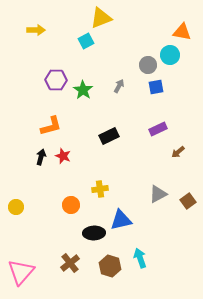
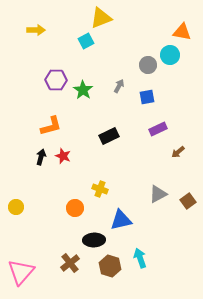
blue square: moved 9 px left, 10 px down
yellow cross: rotated 28 degrees clockwise
orange circle: moved 4 px right, 3 px down
black ellipse: moved 7 px down
